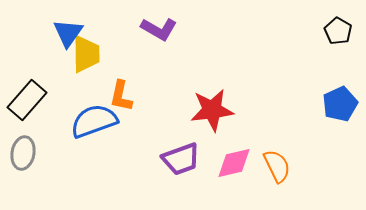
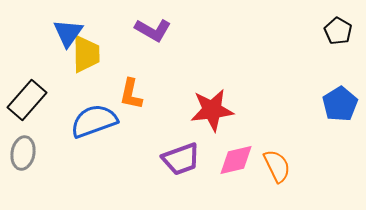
purple L-shape: moved 6 px left, 1 px down
orange L-shape: moved 10 px right, 2 px up
blue pentagon: rotated 8 degrees counterclockwise
pink diamond: moved 2 px right, 3 px up
